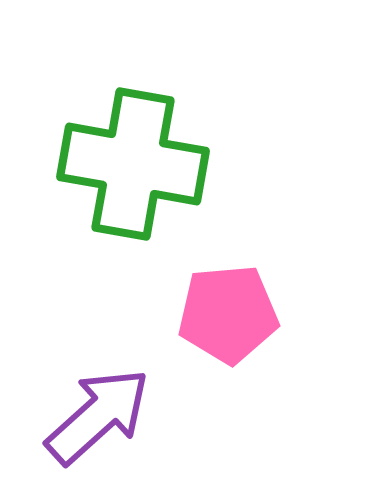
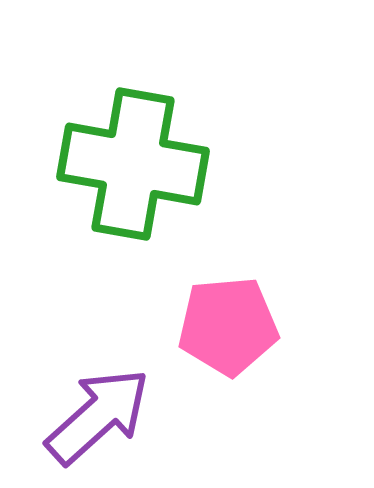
pink pentagon: moved 12 px down
